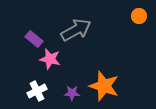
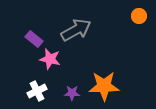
orange star: rotated 20 degrees counterclockwise
